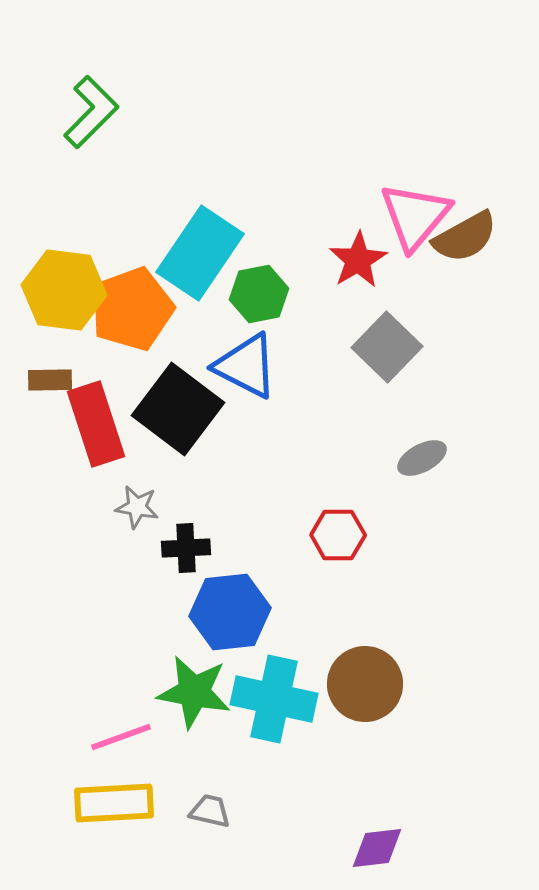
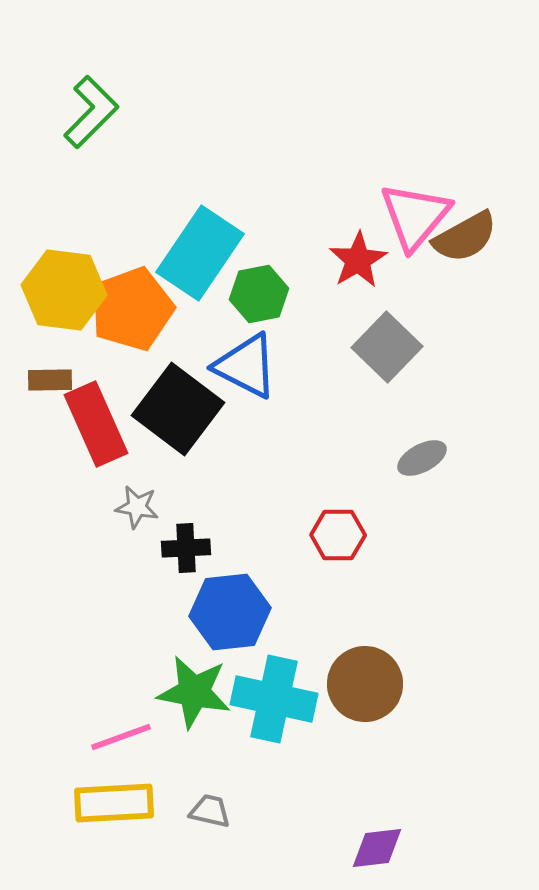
red rectangle: rotated 6 degrees counterclockwise
